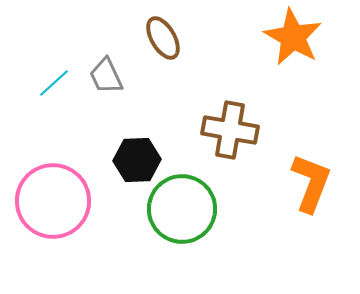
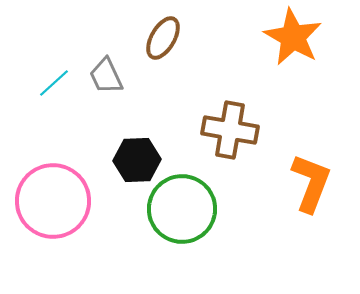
brown ellipse: rotated 60 degrees clockwise
